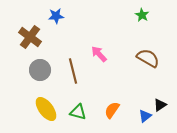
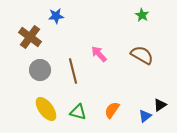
brown semicircle: moved 6 px left, 3 px up
